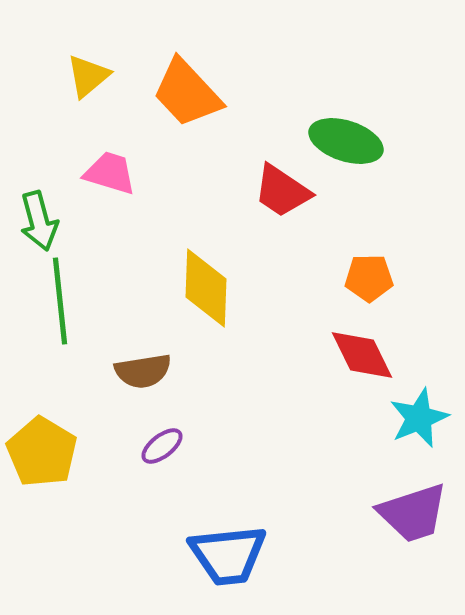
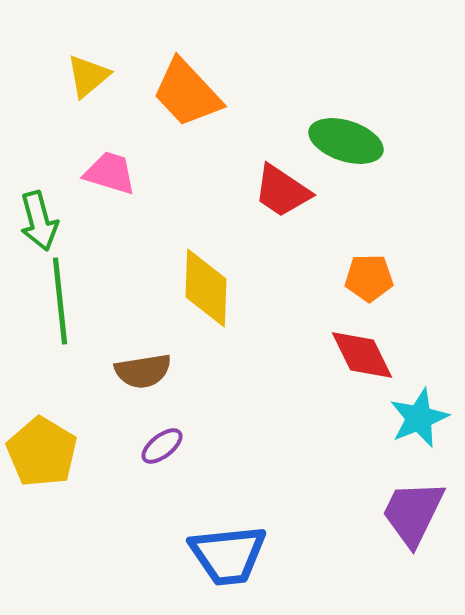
purple trapezoid: rotated 134 degrees clockwise
